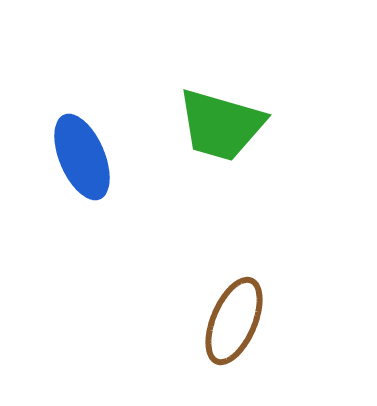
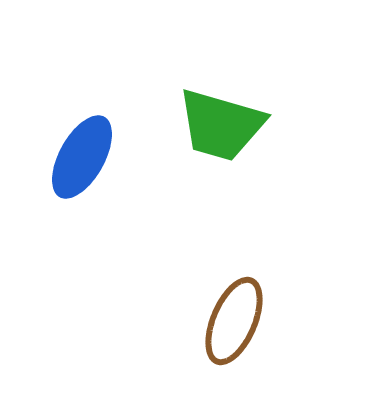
blue ellipse: rotated 52 degrees clockwise
